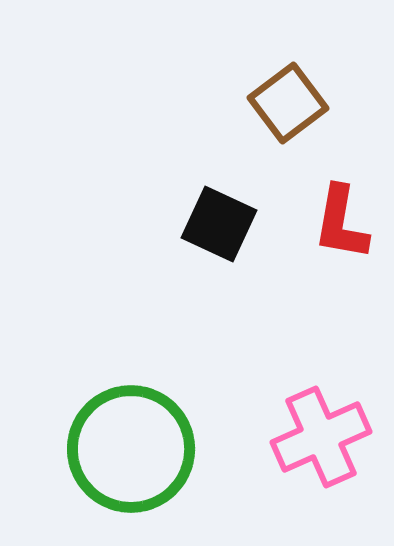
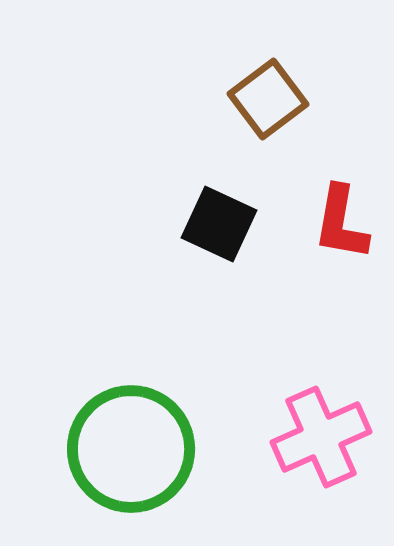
brown square: moved 20 px left, 4 px up
